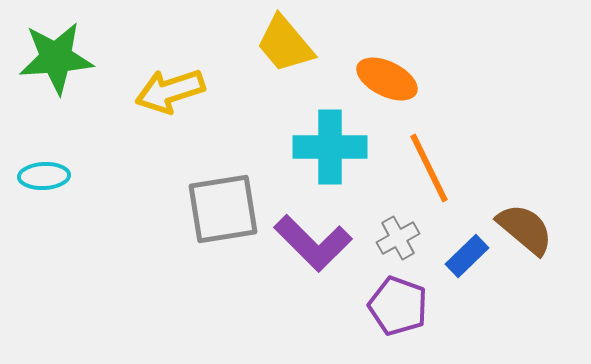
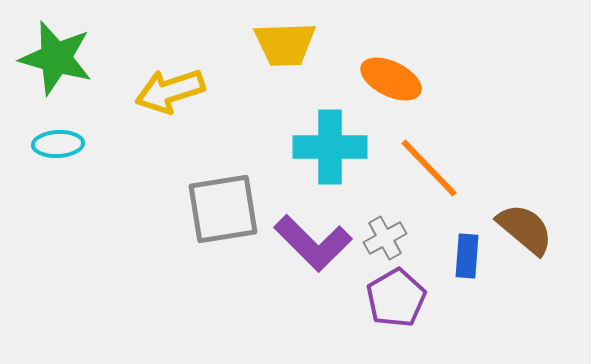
yellow trapezoid: rotated 52 degrees counterclockwise
green star: rotated 20 degrees clockwise
orange ellipse: moved 4 px right
orange line: rotated 18 degrees counterclockwise
cyan ellipse: moved 14 px right, 32 px up
gray cross: moved 13 px left
blue rectangle: rotated 42 degrees counterclockwise
purple pentagon: moved 2 px left, 8 px up; rotated 22 degrees clockwise
